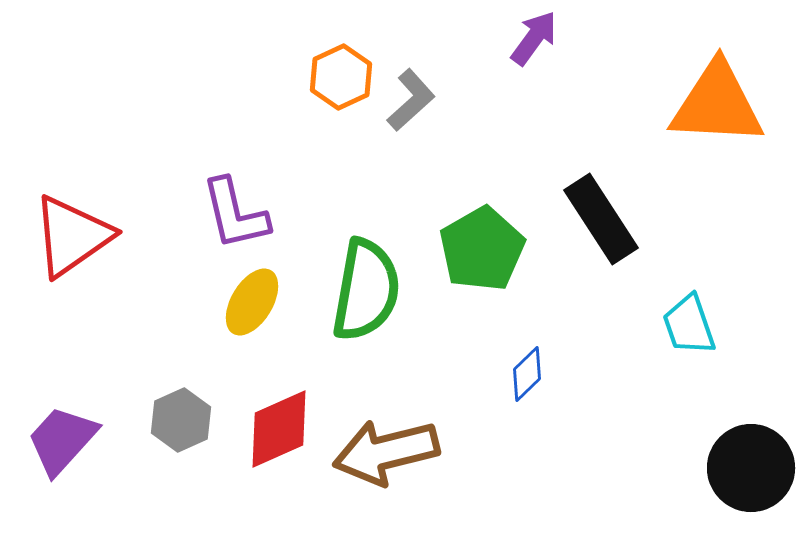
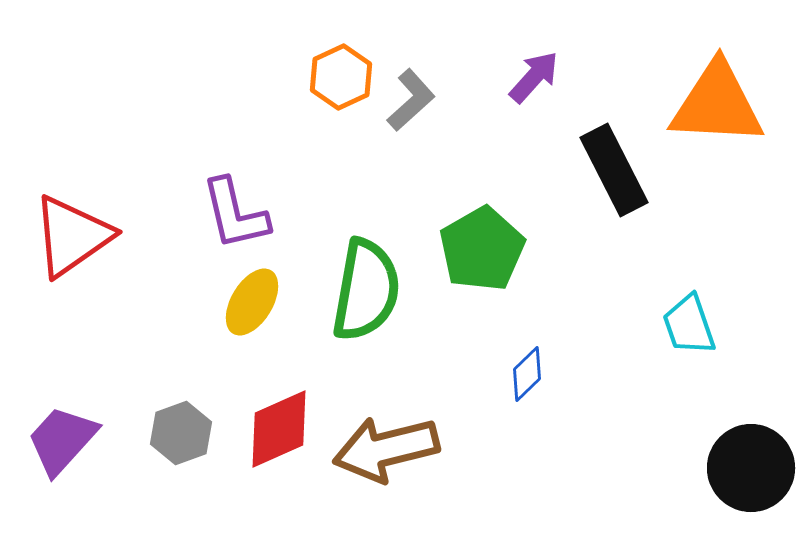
purple arrow: moved 39 px down; rotated 6 degrees clockwise
black rectangle: moved 13 px right, 49 px up; rotated 6 degrees clockwise
gray hexagon: moved 13 px down; rotated 4 degrees clockwise
brown arrow: moved 3 px up
